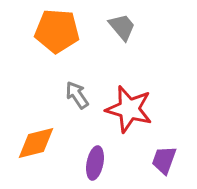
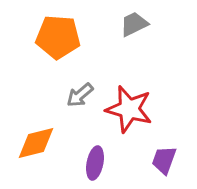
gray trapezoid: moved 12 px right, 3 px up; rotated 76 degrees counterclockwise
orange pentagon: moved 1 px right, 6 px down
gray arrow: moved 3 px right; rotated 96 degrees counterclockwise
